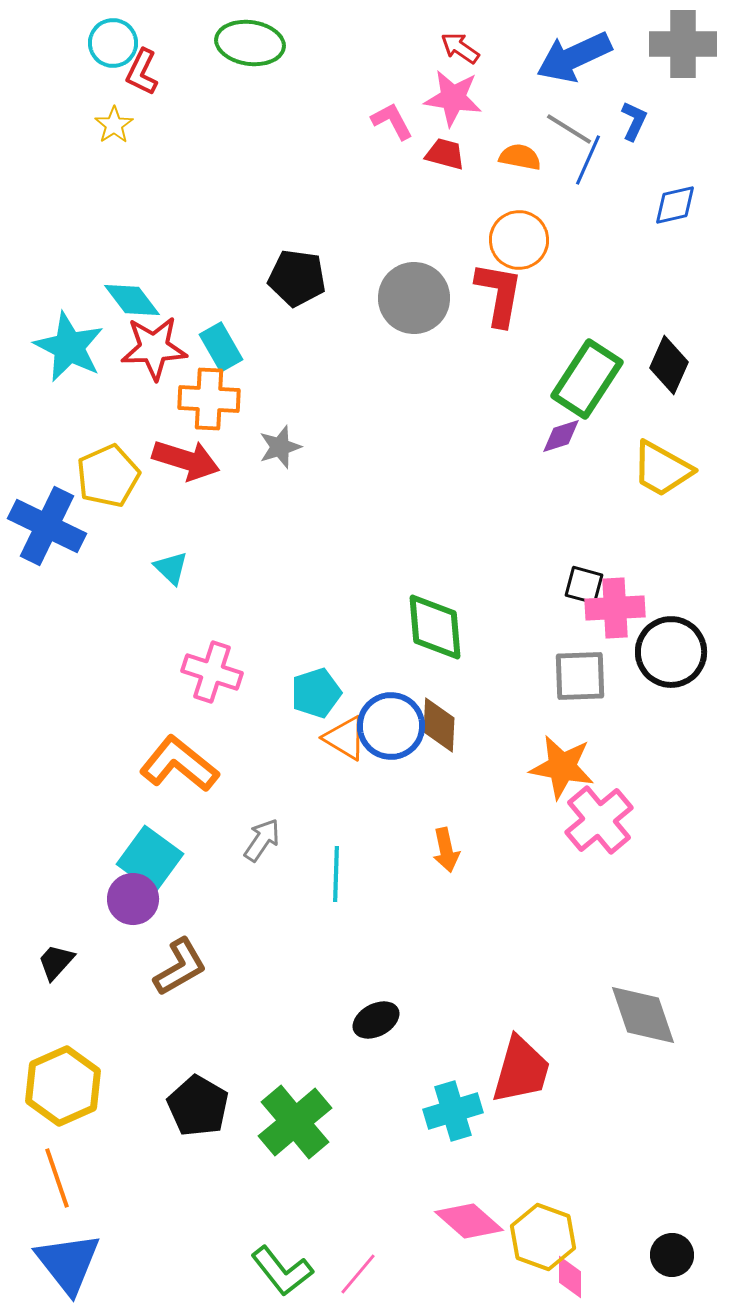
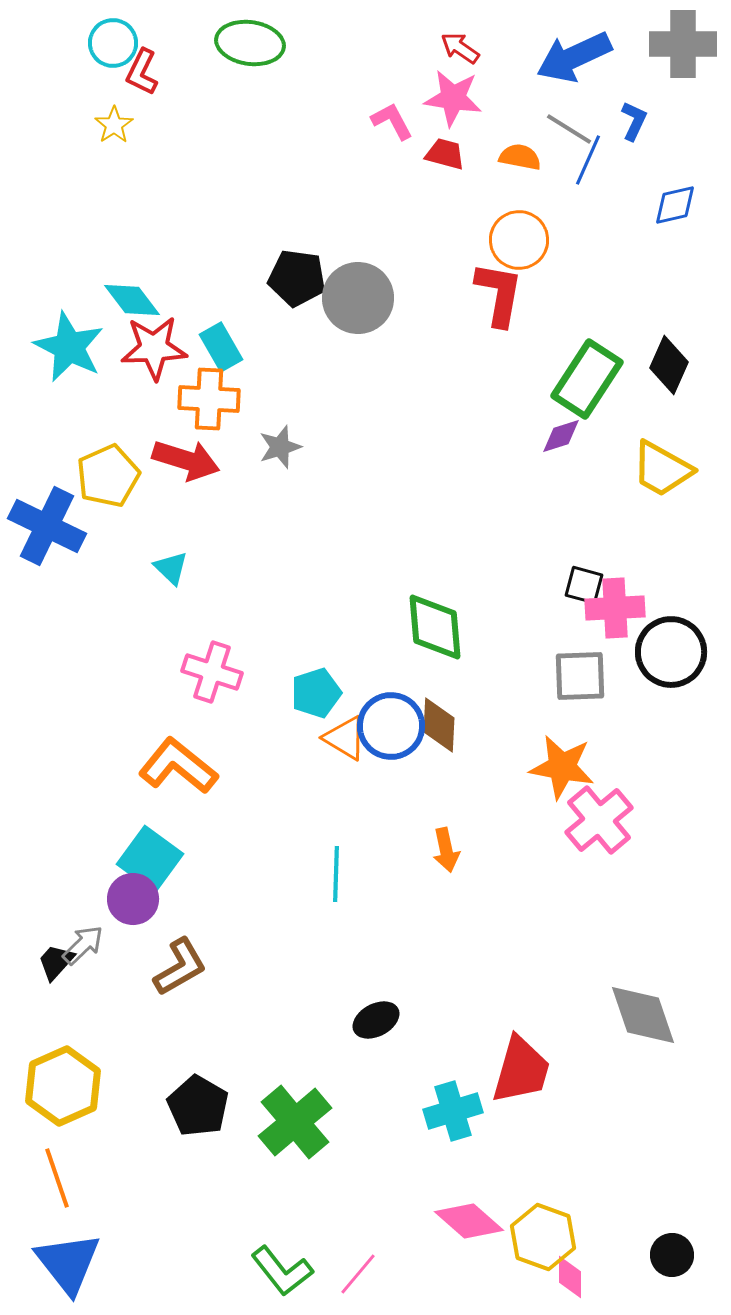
gray circle at (414, 298): moved 56 px left
orange L-shape at (179, 764): moved 1 px left, 2 px down
gray arrow at (262, 840): moved 179 px left, 105 px down; rotated 12 degrees clockwise
